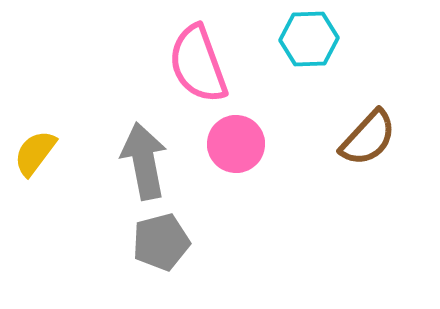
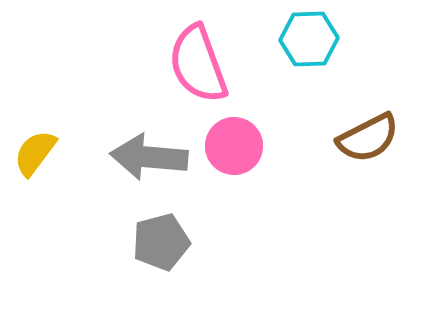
brown semicircle: rotated 20 degrees clockwise
pink circle: moved 2 px left, 2 px down
gray arrow: moved 5 px right, 4 px up; rotated 74 degrees counterclockwise
